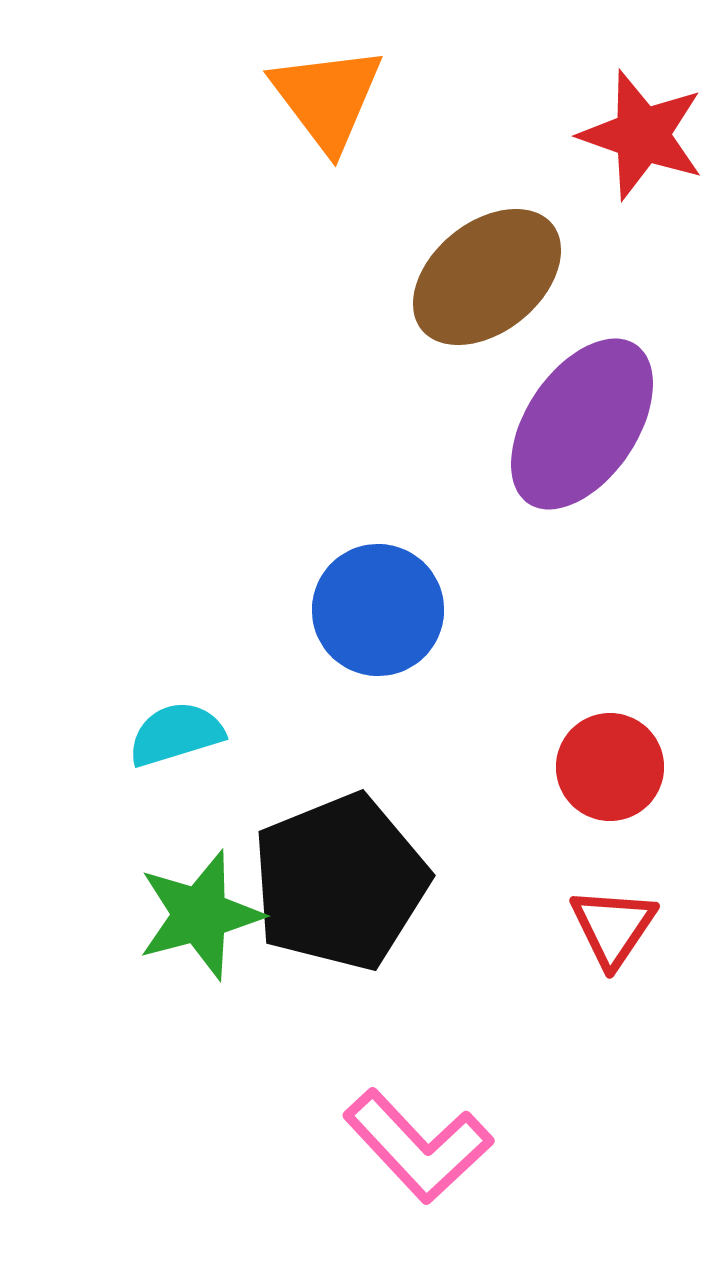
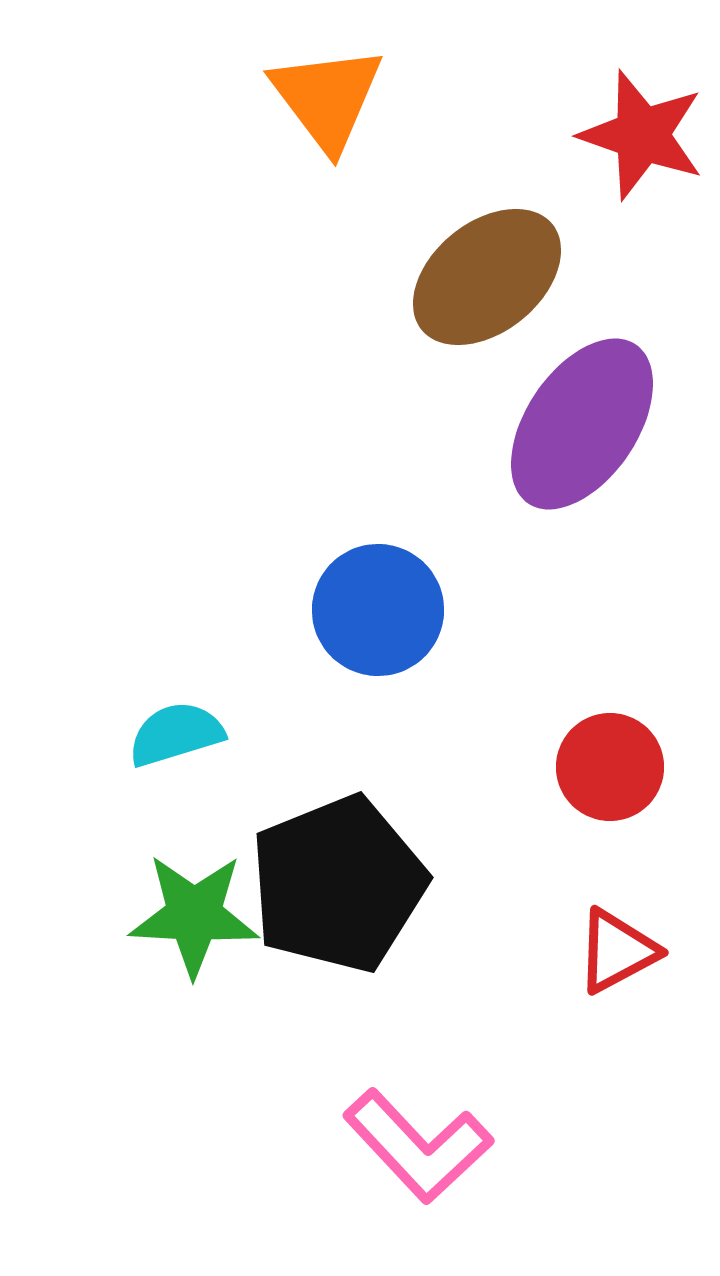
black pentagon: moved 2 px left, 2 px down
green star: moved 6 px left; rotated 18 degrees clockwise
red triangle: moved 4 px right, 24 px down; rotated 28 degrees clockwise
